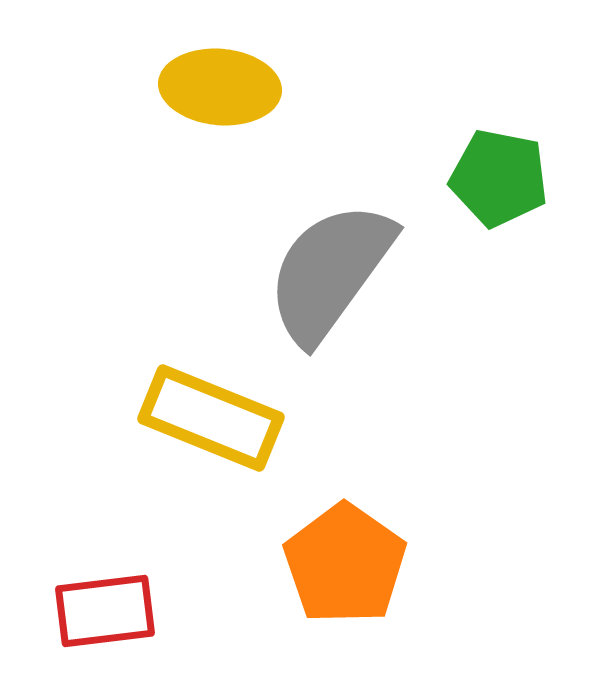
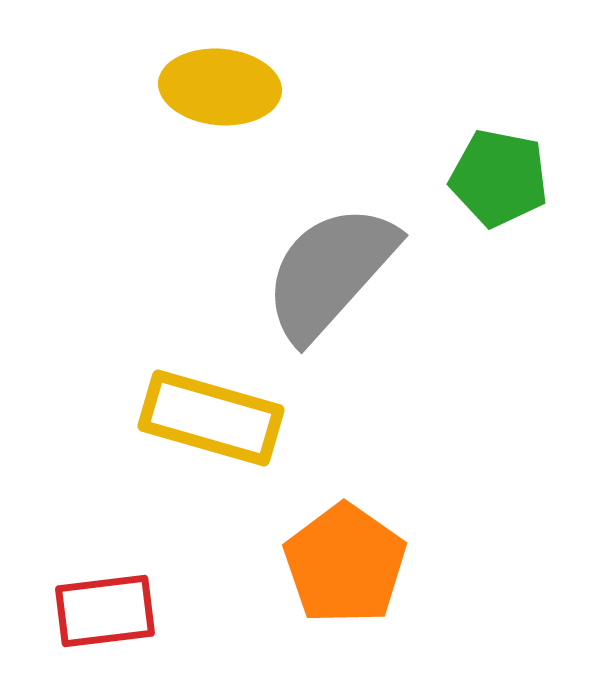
gray semicircle: rotated 6 degrees clockwise
yellow rectangle: rotated 6 degrees counterclockwise
